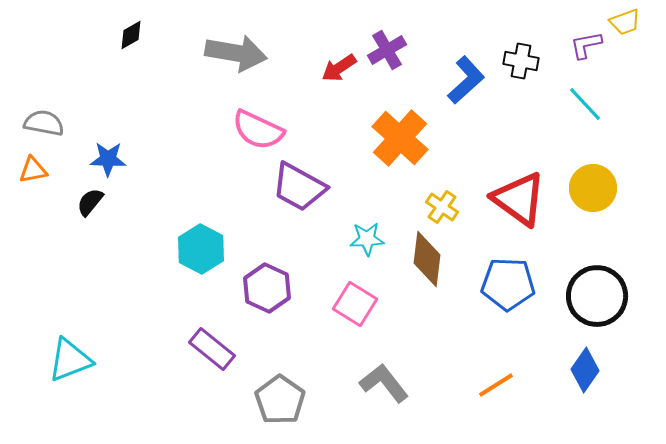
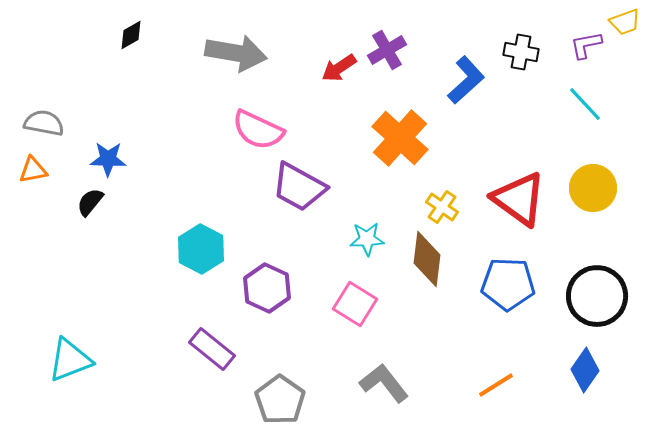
black cross: moved 9 px up
